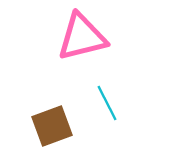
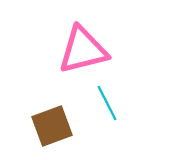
pink triangle: moved 1 px right, 13 px down
